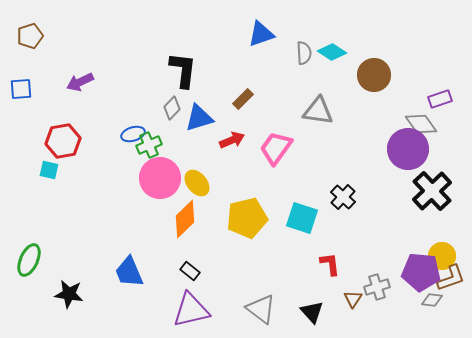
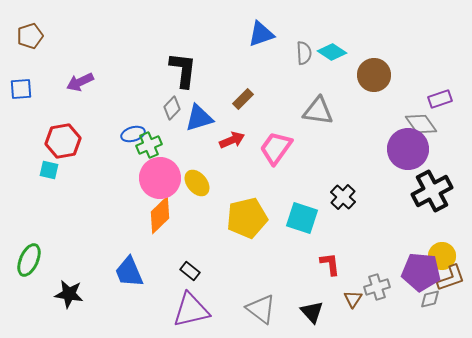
black cross at (432, 191): rotated 15 degrees clockwise
orange diamond at (185, 219): moved 25 px left, 4 px up
gray diamond at (432, 300): moved 2 px left, 1 px up; rotated 20 degrees counterclockwise
